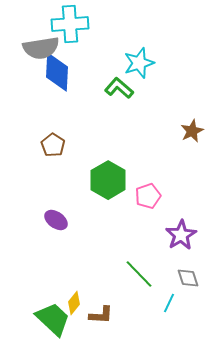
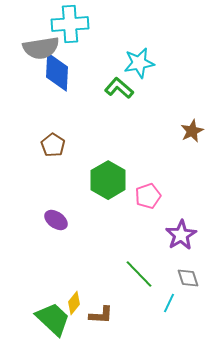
cyan star: rotated 8 degrees clockwise
